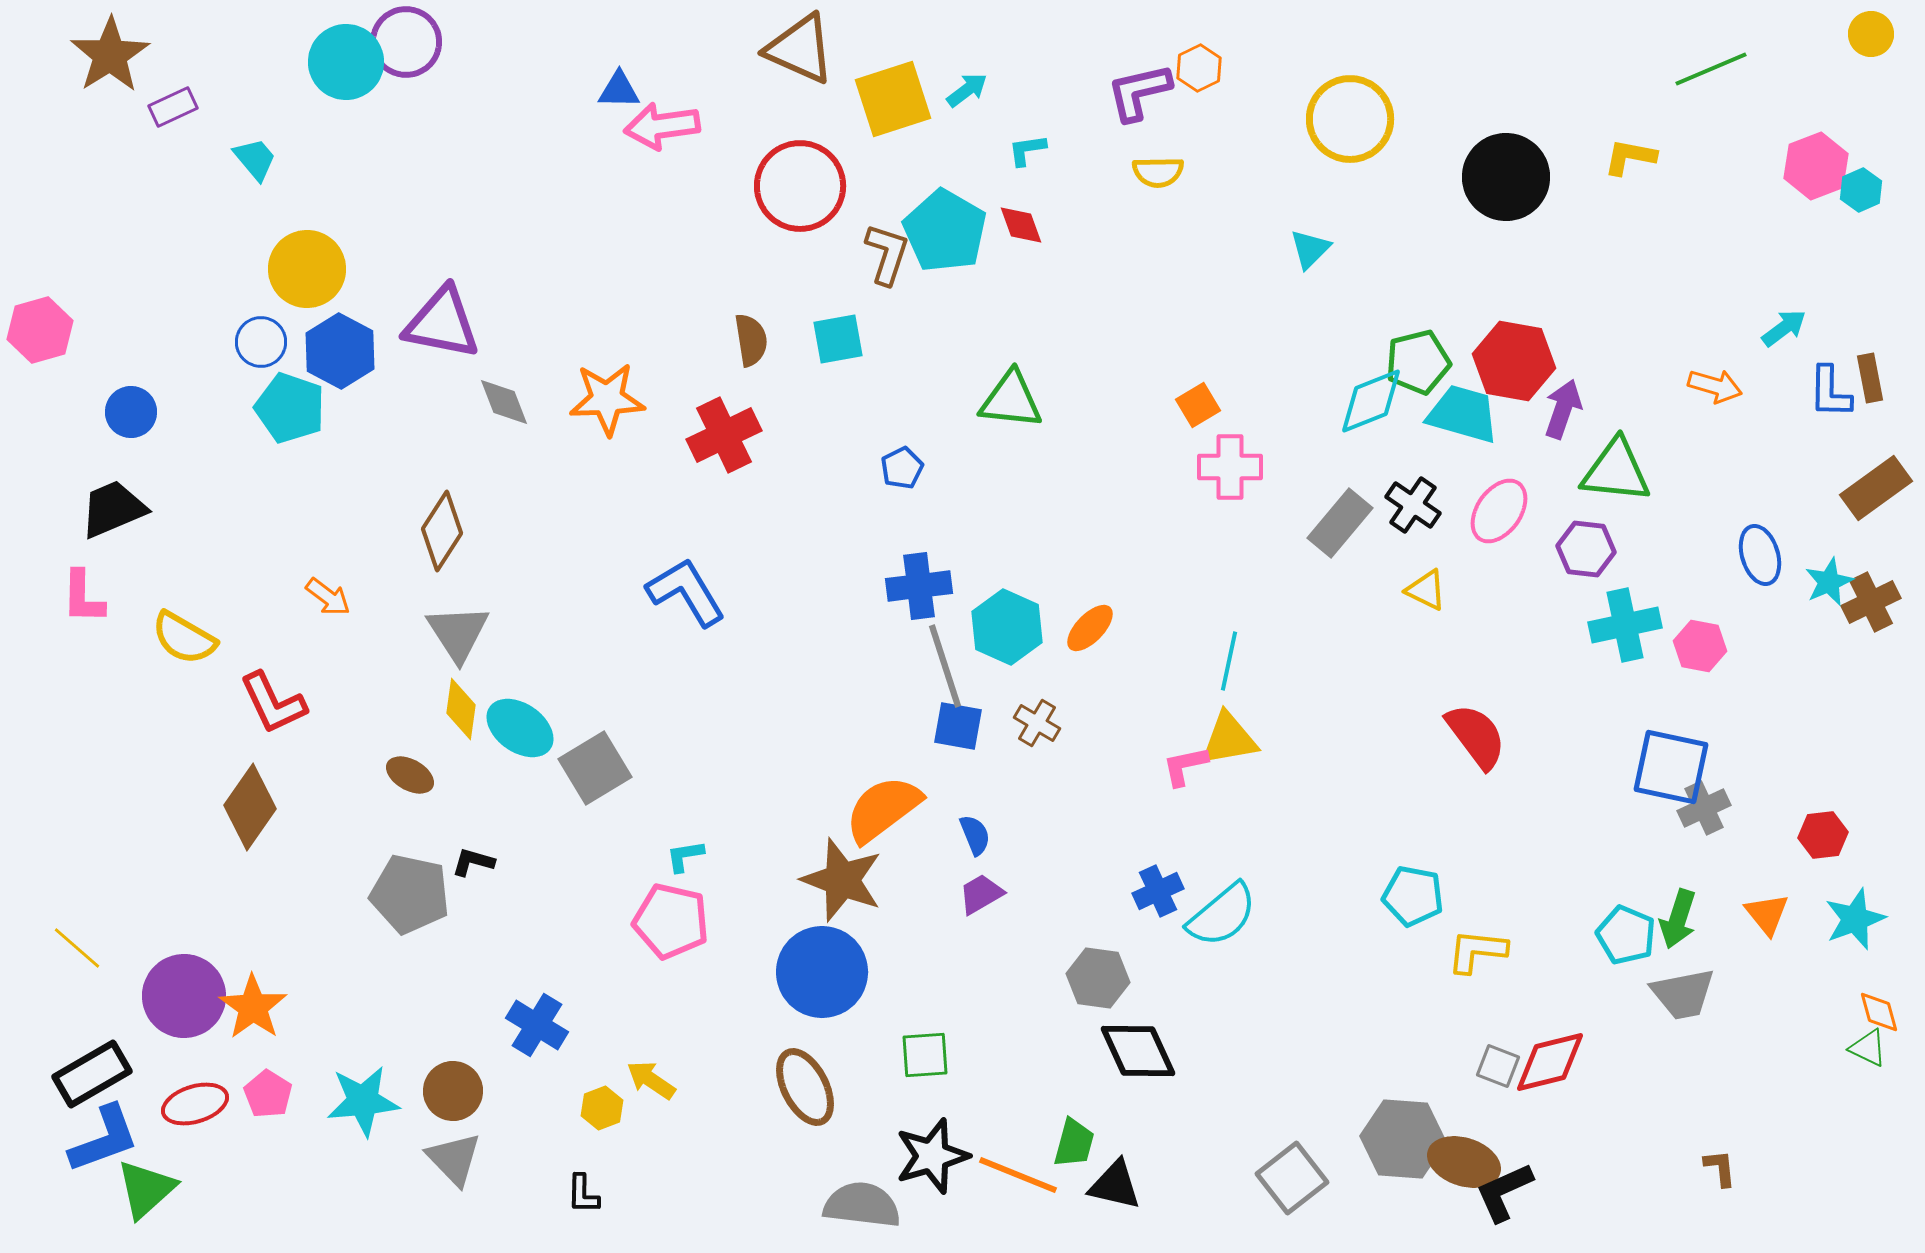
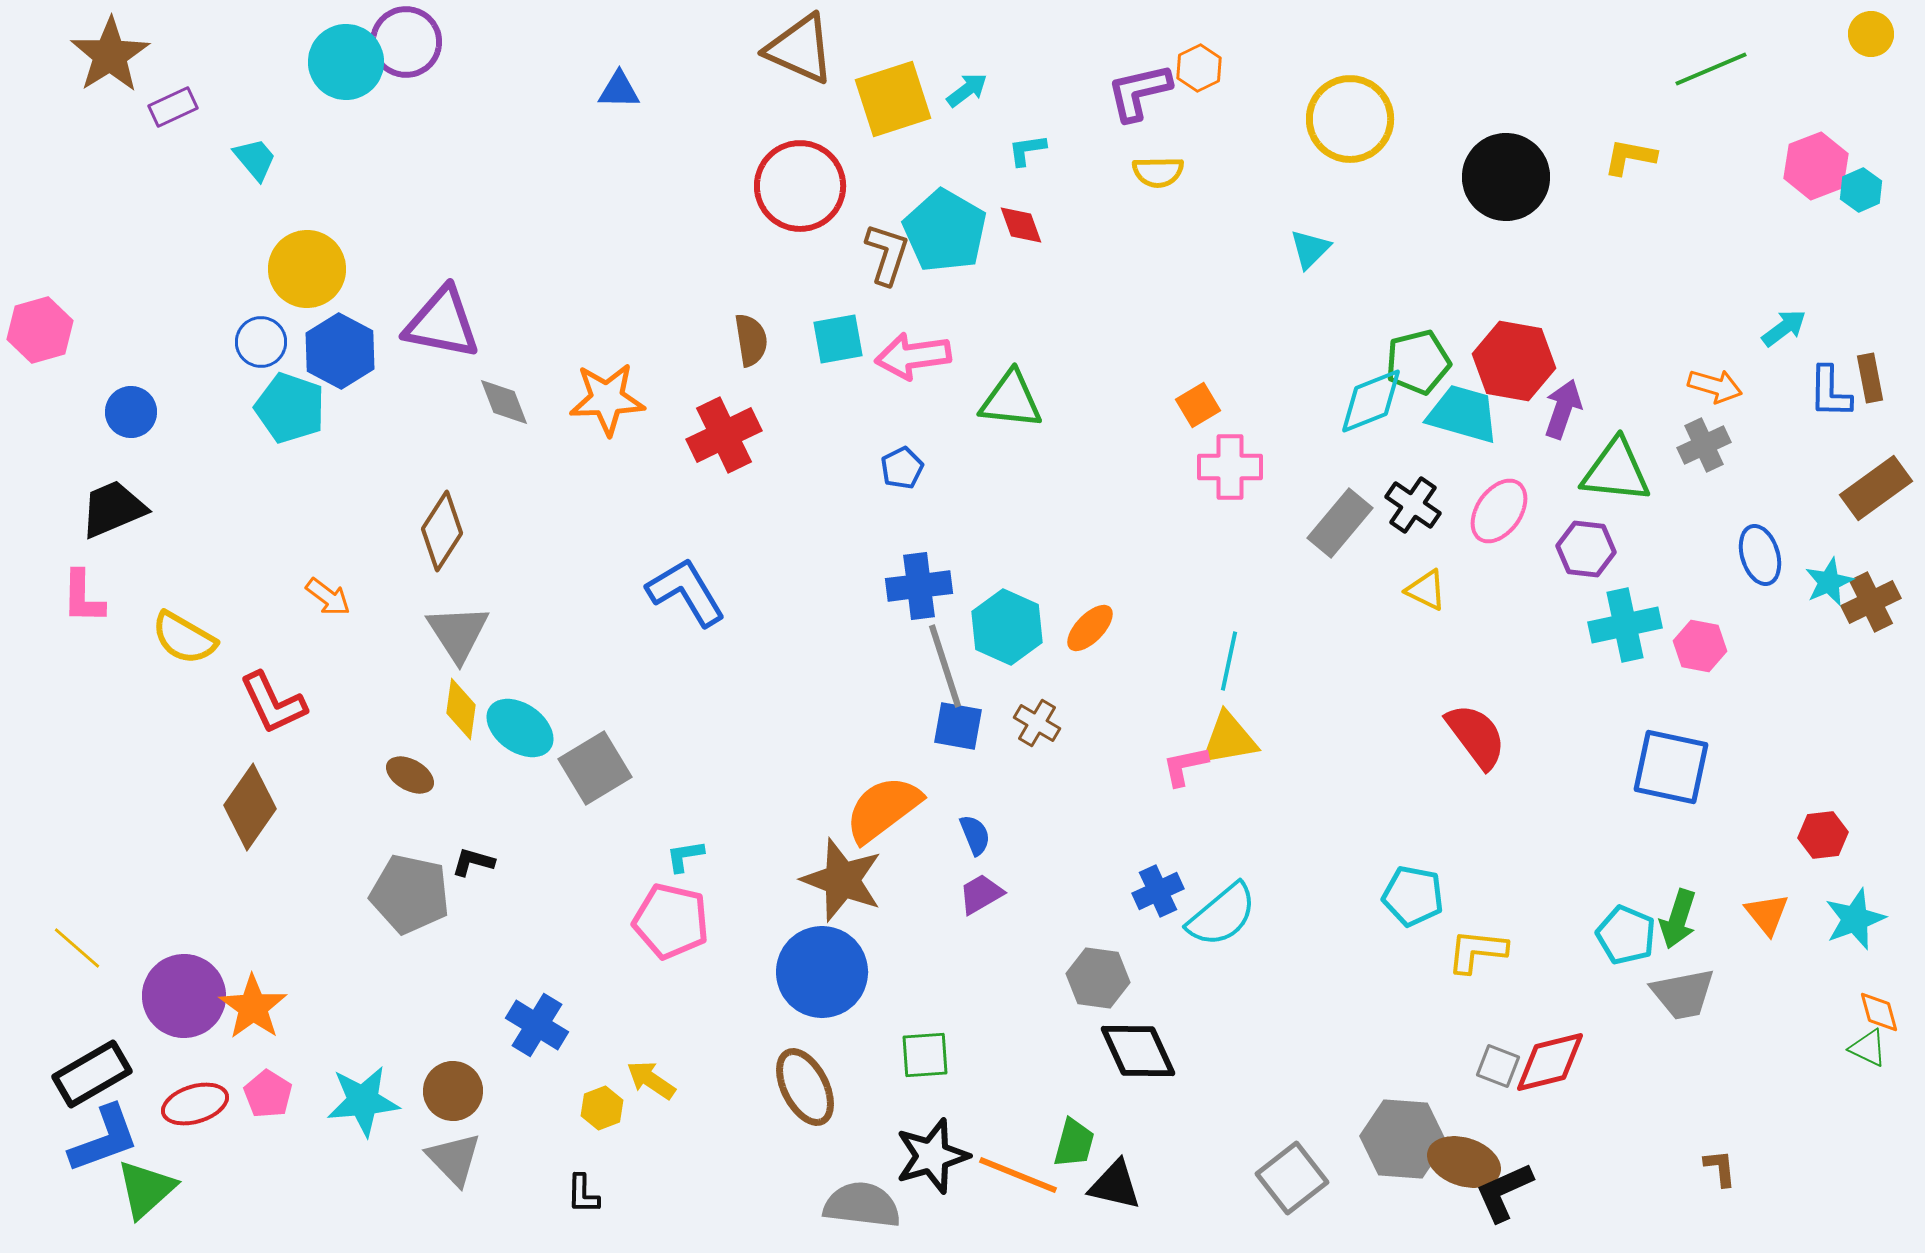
pink arrow at (662, 126): moved 251 px right, 230 px down
gray cross at (1704, 808): moved 363 px up
